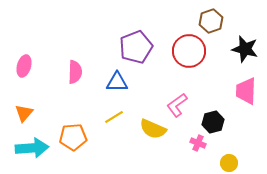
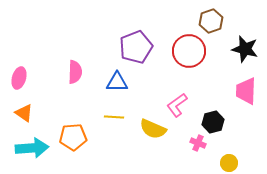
pink ellipse: moved 5 px left, 12 px down
orange triangle: rotated 36 degrees counterclockwise
yellow line: rotated 36 degrees clockwise
